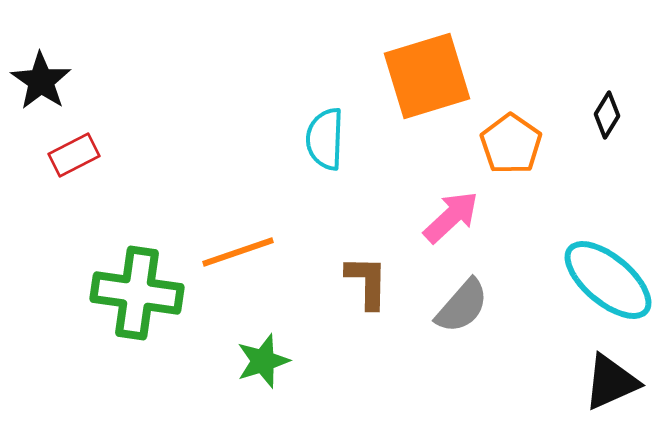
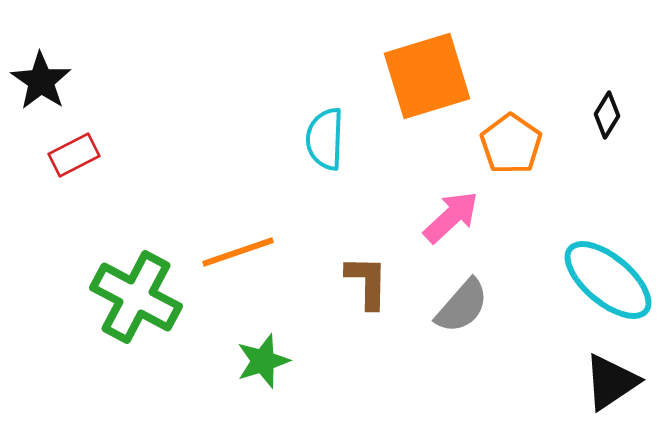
green cross: moved 1 px left, 4 px down; rotated 20 degrees clockwise
black triangle: rotated 10 degrees counterclockwise
